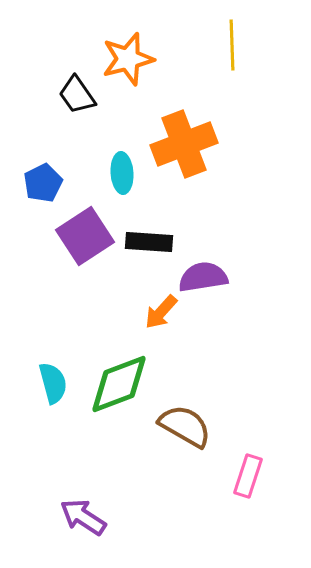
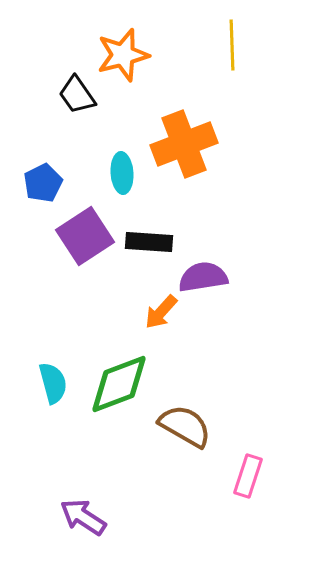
orange star: moved 5 px left, 4 px up
